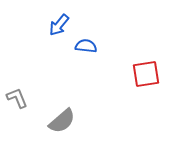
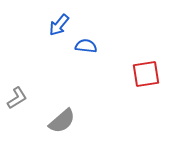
gray L-shape: rotated 80 degrees clockwise
